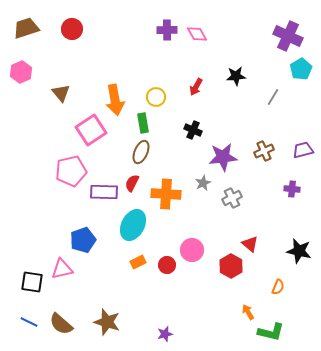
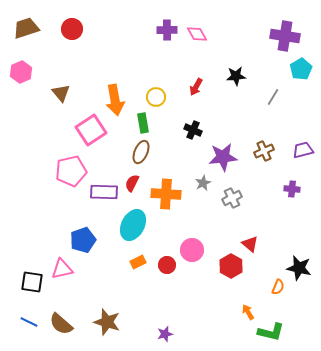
purple cross at (288, 36): moved 3 px left; rotated 16 degrees counterclockwise
black star at (299, 251): moved 17 px down
